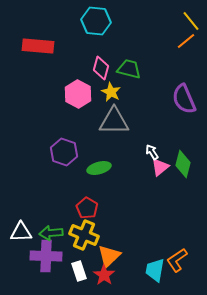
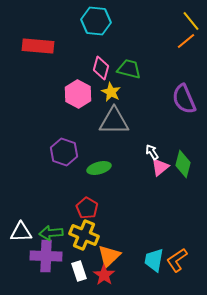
cyan trapezoid: moved 1 px left, 10 px up
